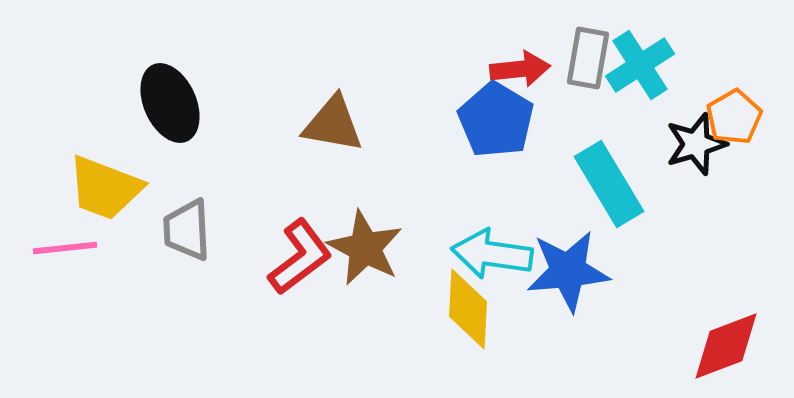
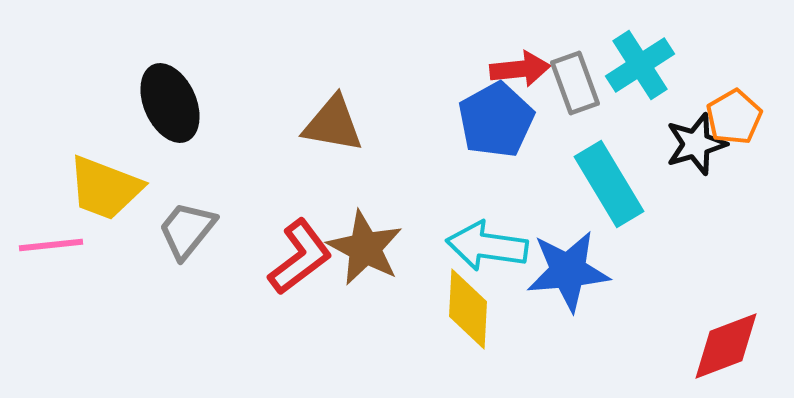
gray rectangle: moved 13 px left, 25 px down; rotated 30 degrees counterclockwise
blue pentagon: rotated 12 degrees clockwise
gray trapezoid: rotated 42 degrees clockwise
pink line: moved 14 px left, 3 px up
cyan arrow: moved 5 px left, 8 px up
